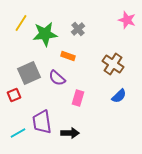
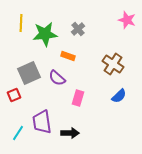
yellow line: rotated 30 degrees counterclockwise
cyan line: rotated 28 degrees counterclockwise
